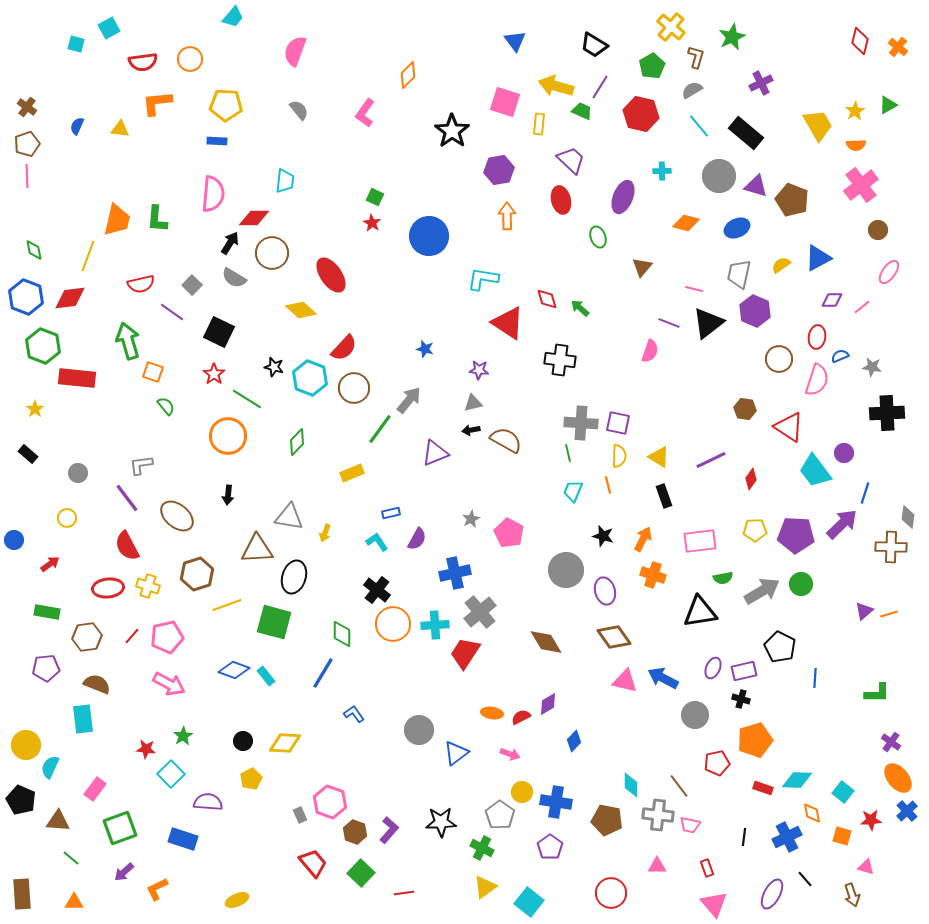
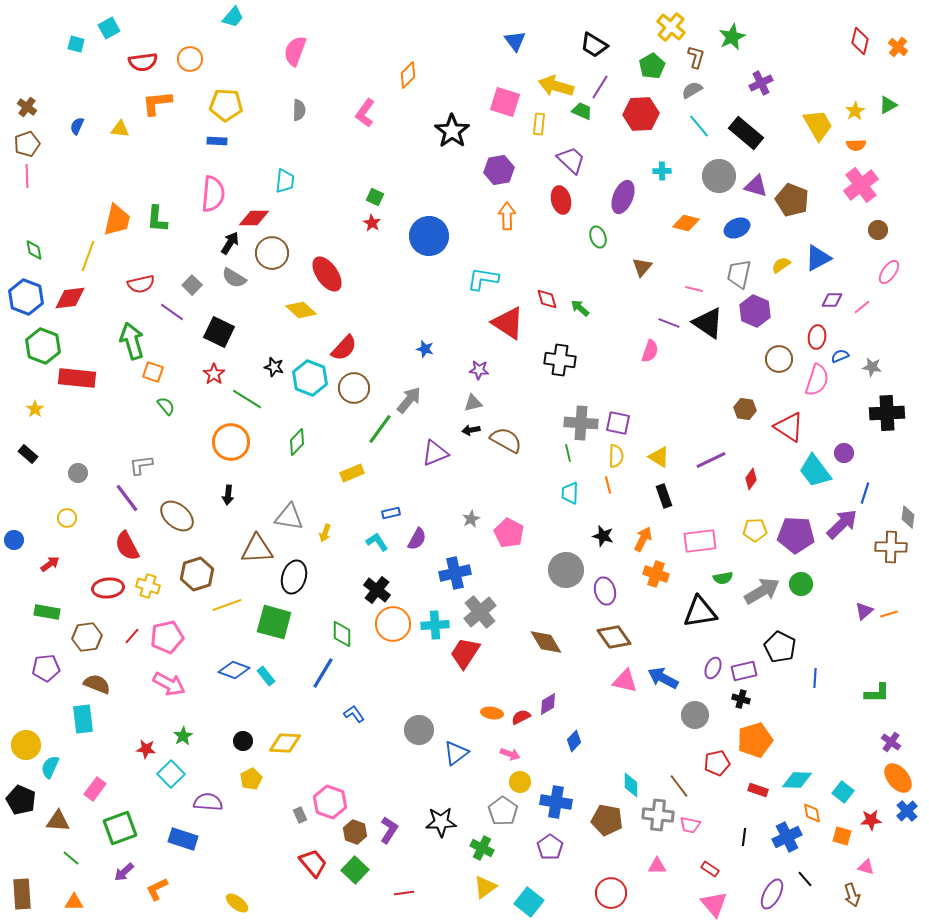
gray semicircle at (299, 110): rotated 40 degrees clockwise
red hexagon at (641, 114): rotated 16 degrees counterclockwise
red ellipse at (331, 275): moved 4 px left, 1 px up
black triangle at (708, 323): rotated 48 degrees counterclockwise
green arrow at (128, 341): moved 4 px right
orange circle at (228, 436): moved 3 px right, 6 px down
yellow semicircle at (619, 456): moved 3 px left
cyan trapezoid at (573, 491): moved 3 px left, 2 px down; rotated 20 degrees counterclockwise
orange cross at (653, 575): moved 3 px right, 1 px up
red rectangle at (763, 788): moved 5 px left, 2 px down
yellow circle at (522, 792): moved 2 px left, 10 px up
gray pentagon at (500, 815): moved 3 px right, 4 px up
purple L-shape at (389, 830): rotated 8 degrees counterclockwise
red rectangle at (707, 868): moved 3 px right, 1 px down; rotated 36 degrees counterclockwise
green square at (361, 873): moved 6 px left, 3 px up
yellow ellipse at (237, 900): moved 3 px down; rotated 60 degrees clockwise
